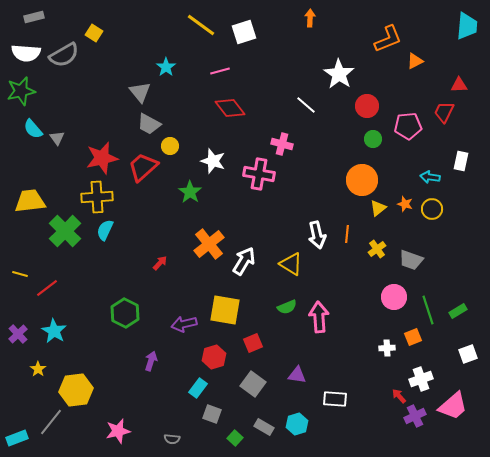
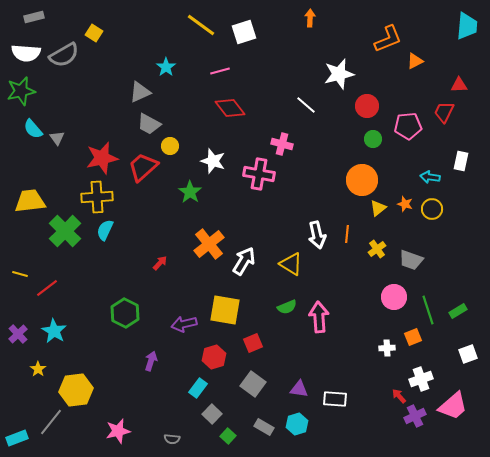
white star at (339, 74): rotated 24 degrees clockwise
gray triangle at (140, 92): rotated 45 degrees clockwise
purple triangle at (297, 375): moved 2 px right, 14 px down
gray square at (212, 414): rotated 24 degrees clockwise
green square at (235, 438): moved 7 px left, 2 px up
